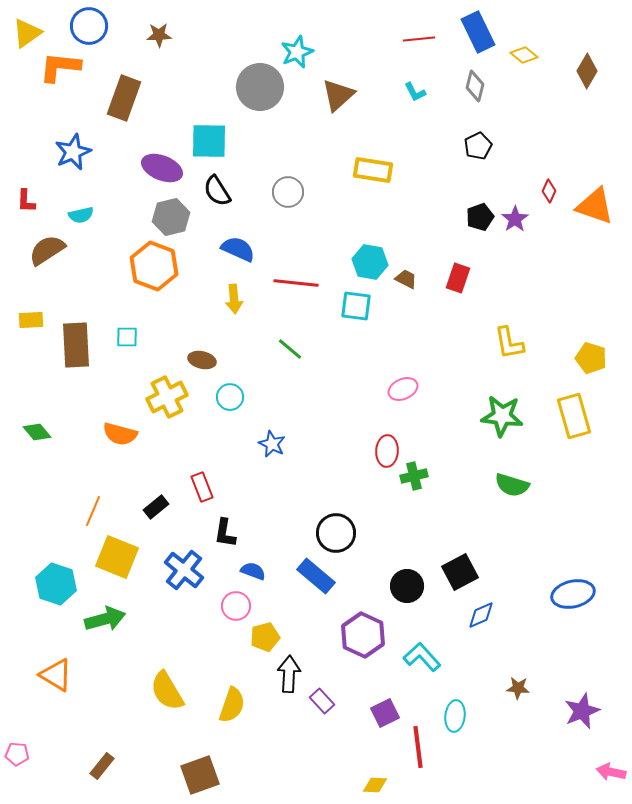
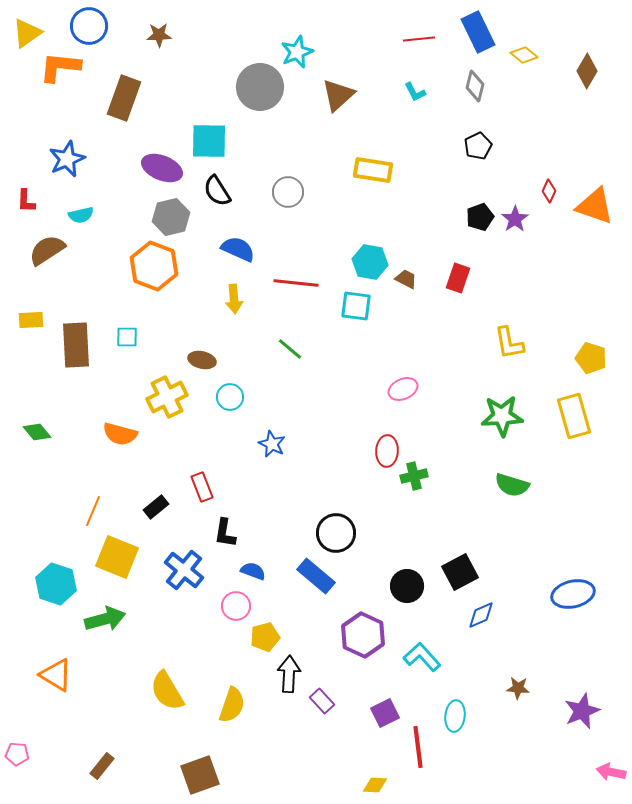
blue star at (73, 152): moved 6 px left, 7 px down
green star at (502, 416): rotated 9 degrees counterclockwise
